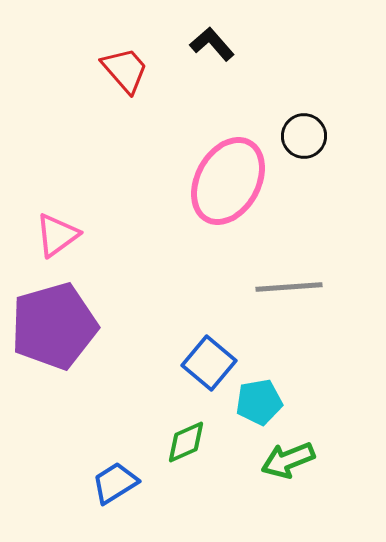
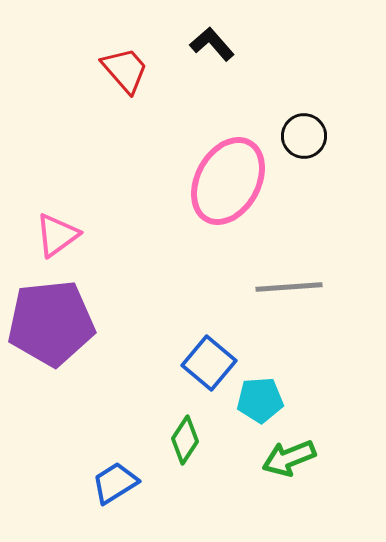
purple pentagon: moved 3 px left, 3 px up; rotated 10 degrees clockwise
cyan pentagon: moved 1 px right, 2 px up; rotated 6 degrees clockwise
green diamond: moved 1 px left, 2 px up; rotated 33 degrees counterclockwise
green arrow: moved 1 px right, 2 px up
